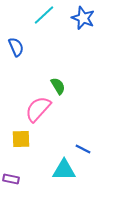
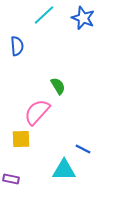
blue semicircle: moved 1 px right, 1 px up; rotated 18 degrees clockwise
pink semicircle: moved 1 px left, 3 px down
